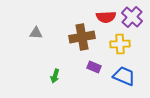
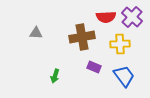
blue trapezoid: rotated 30 degrees clockwise
